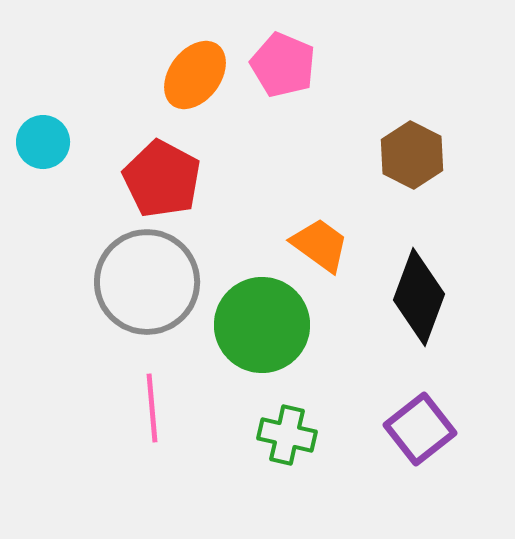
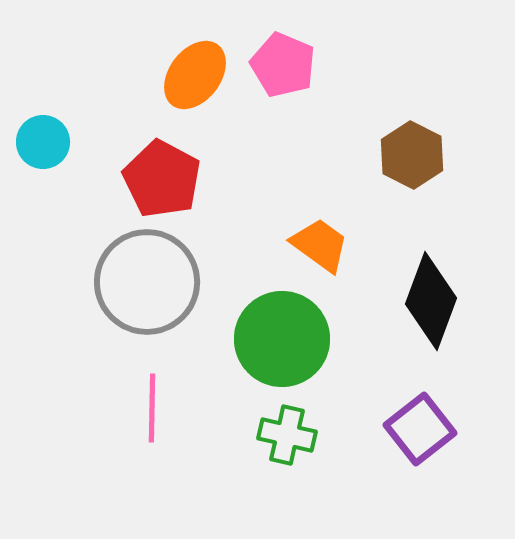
black diamond: moved 12 px right, 4 px down
green circle: moved 20 px right, 14 px down
pink line: rotated 6 degrees clockwise
